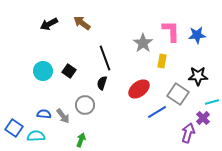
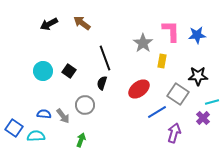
purple arrow: moved 14 px left
